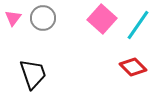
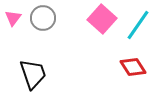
red diamond: rotated 12 degrees clockwise
